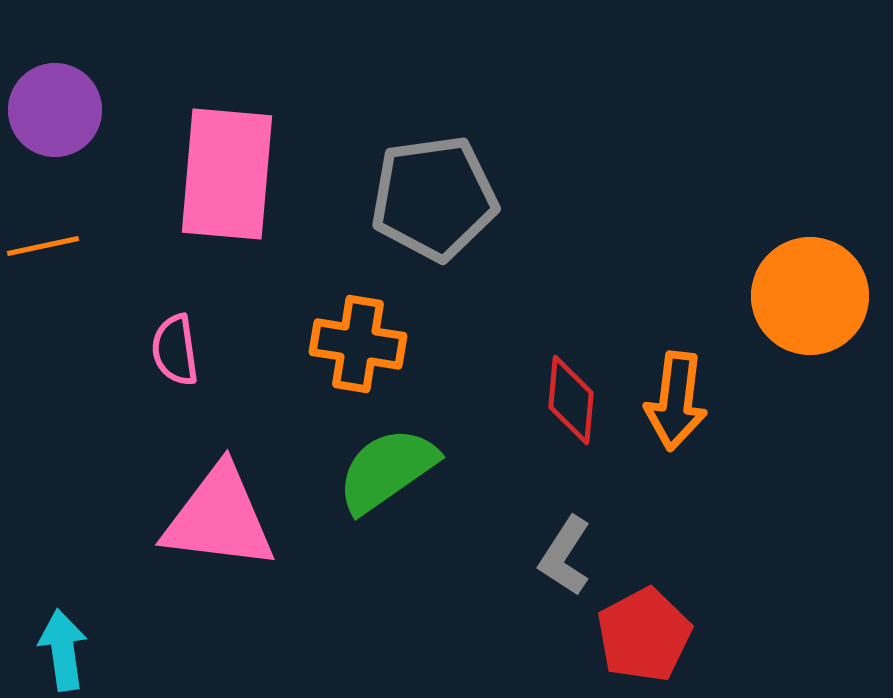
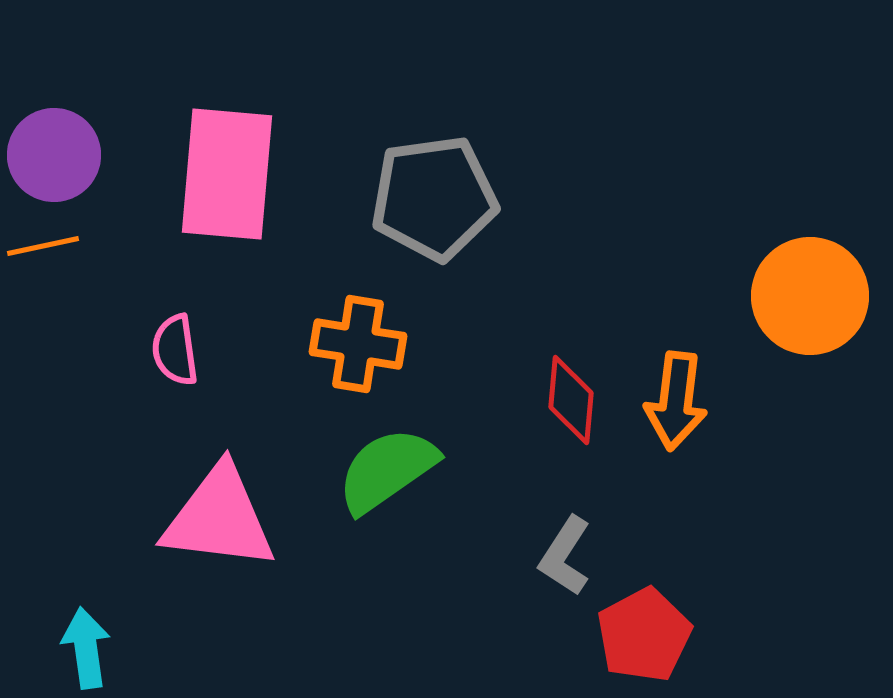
purple circle: moved 1 px left, 45 px down
cyan arrow: moved 23 px right, 2 px up
